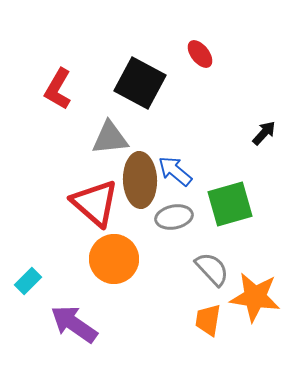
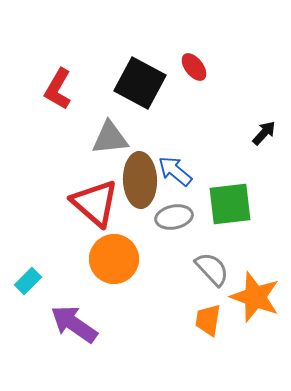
red ellipse: moved 6 px left, 13 px down
green square: rotated 9 degrees clockwise
orange star: rotated 12 degrees clockwise
